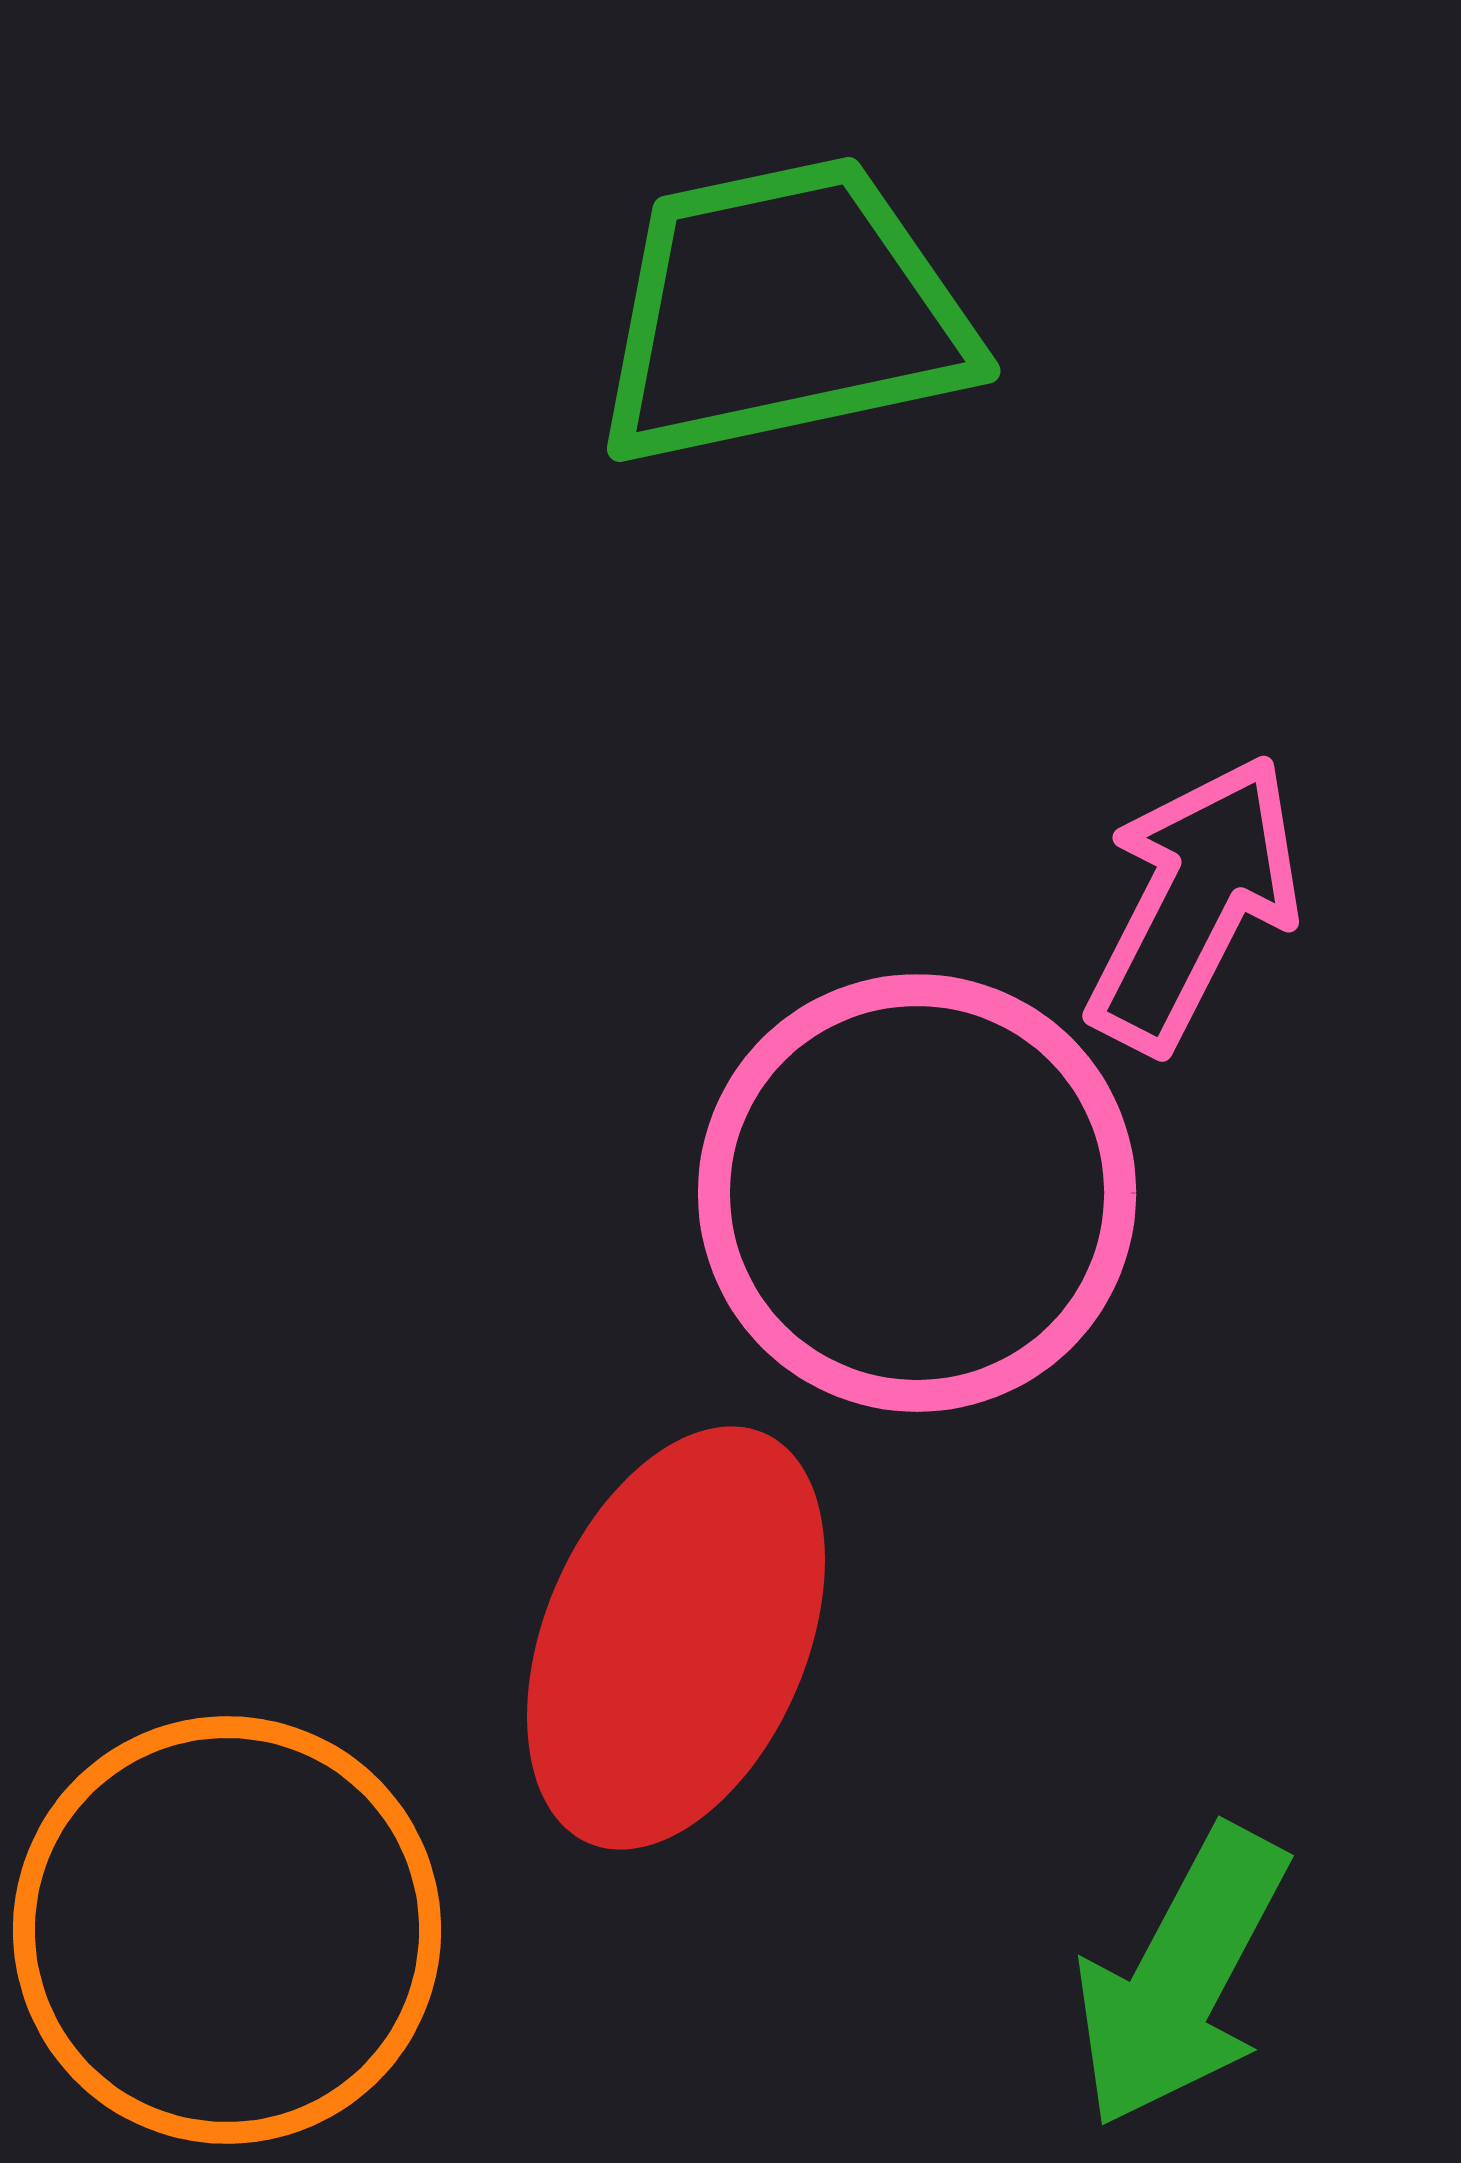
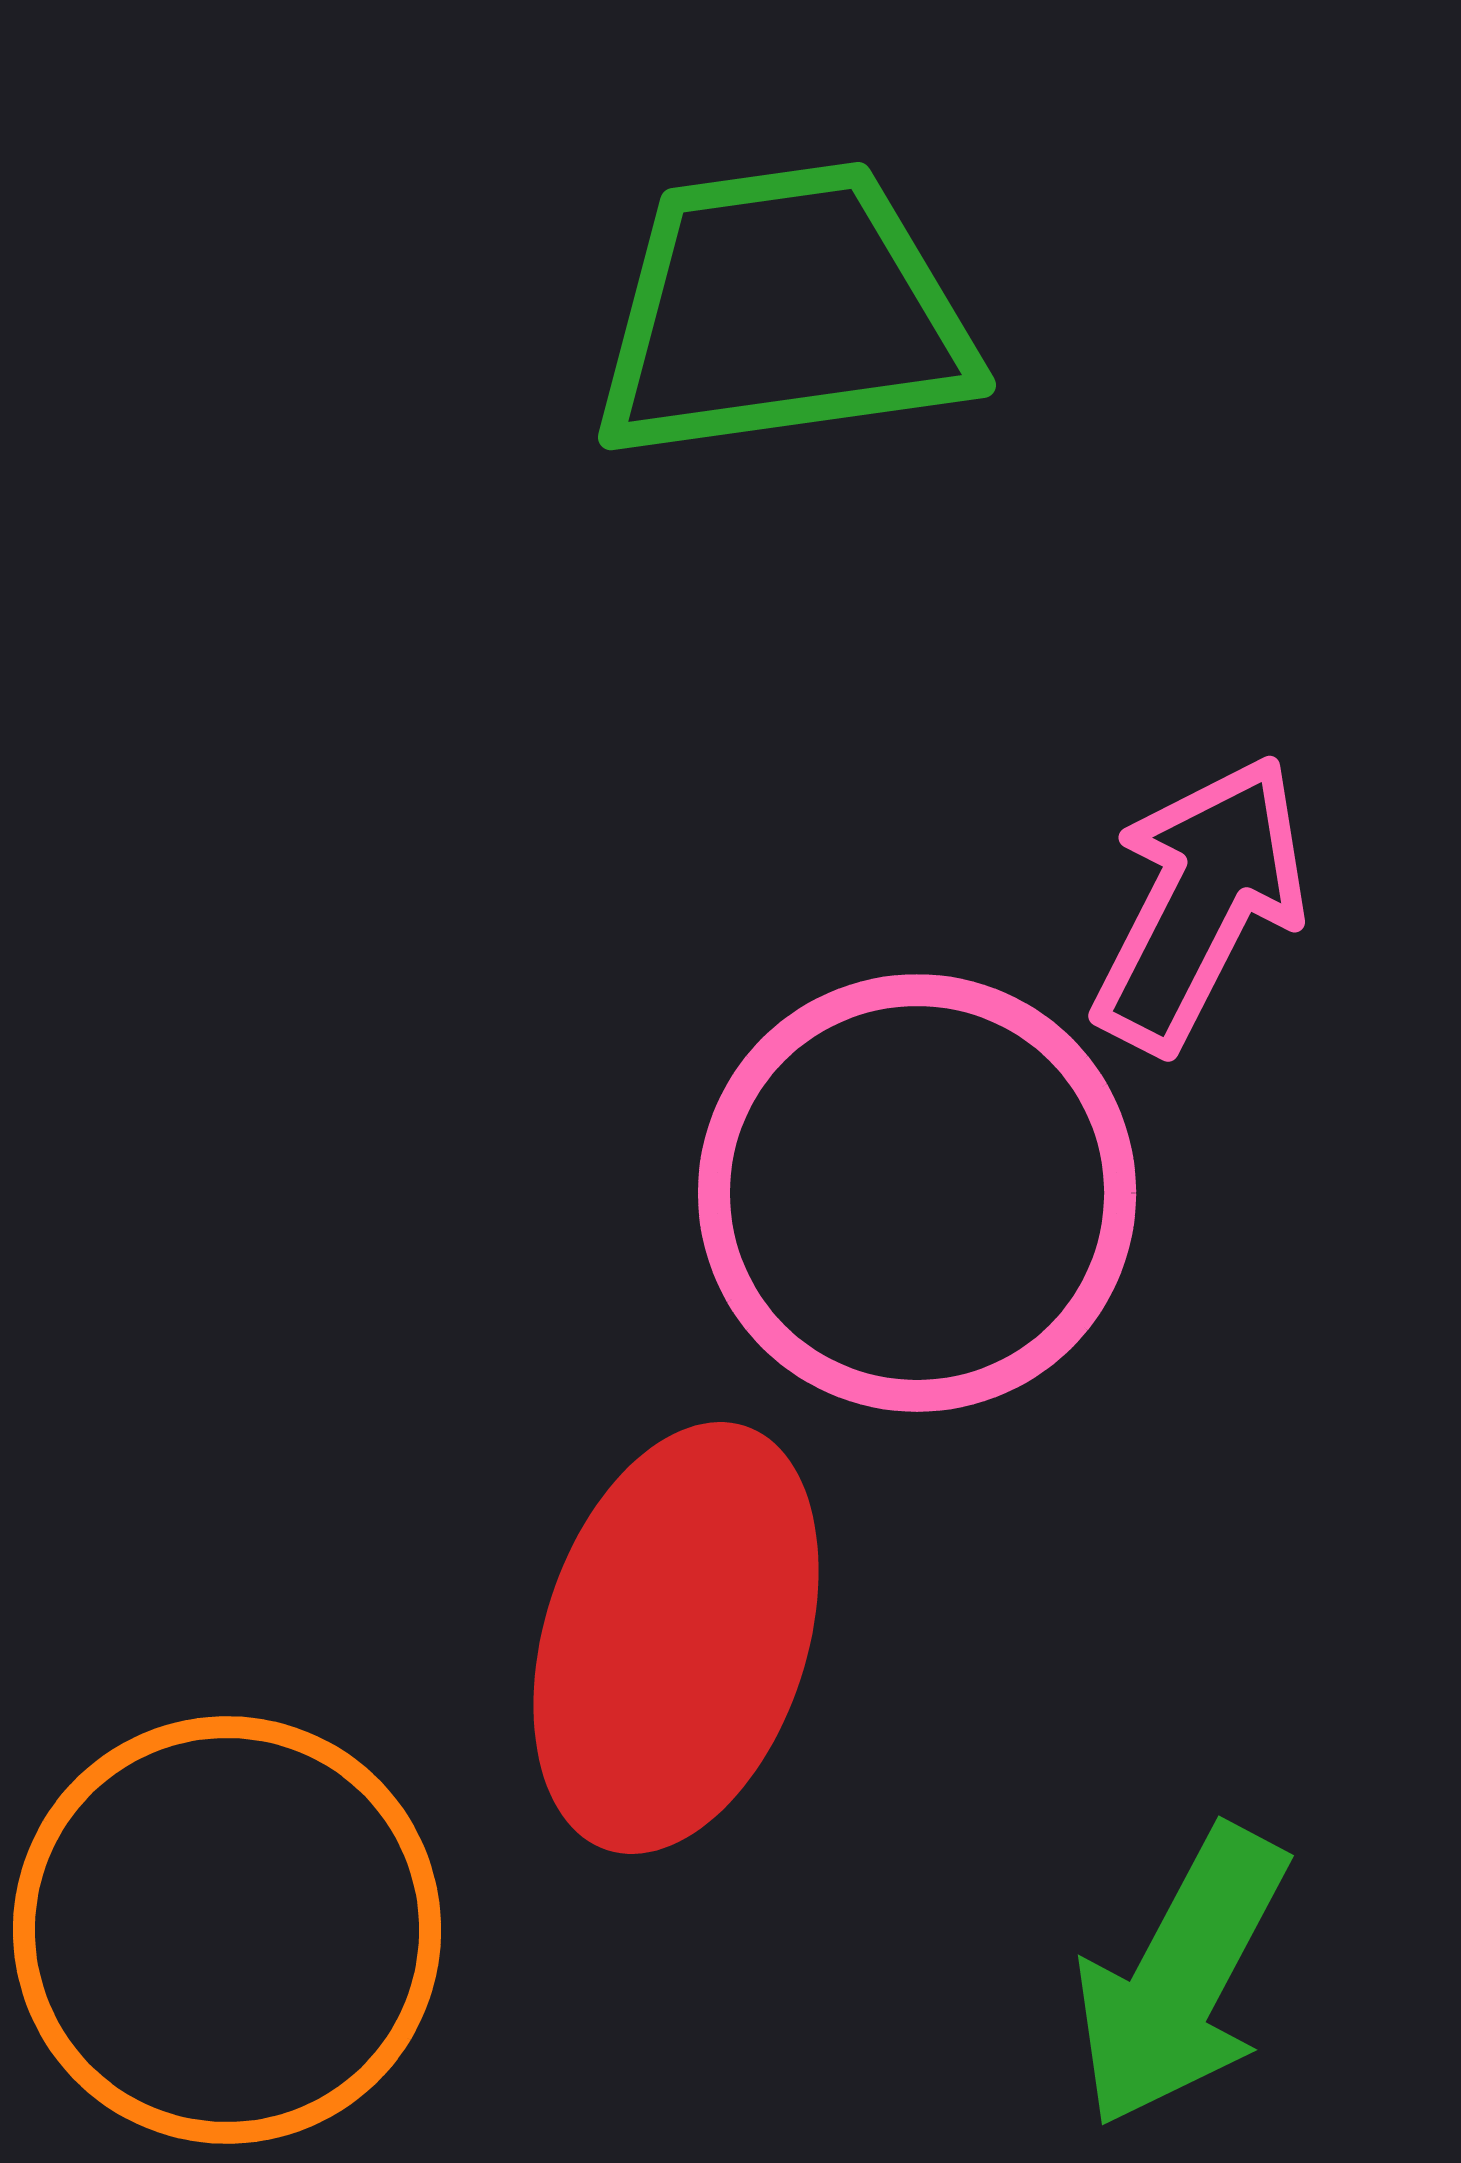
green trapezoid: rotated 4 degrees clockwise
pink arrow: moved 6 px right
red ellipse: rotated 5 degrees counterclockwise
